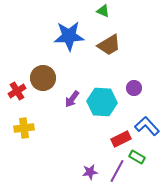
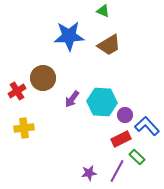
purple circle: moved 9 px left, 27 px down
green rectangle: rotated 14 degrees clockwise
purple star: moved 1 px left, 1 px down
